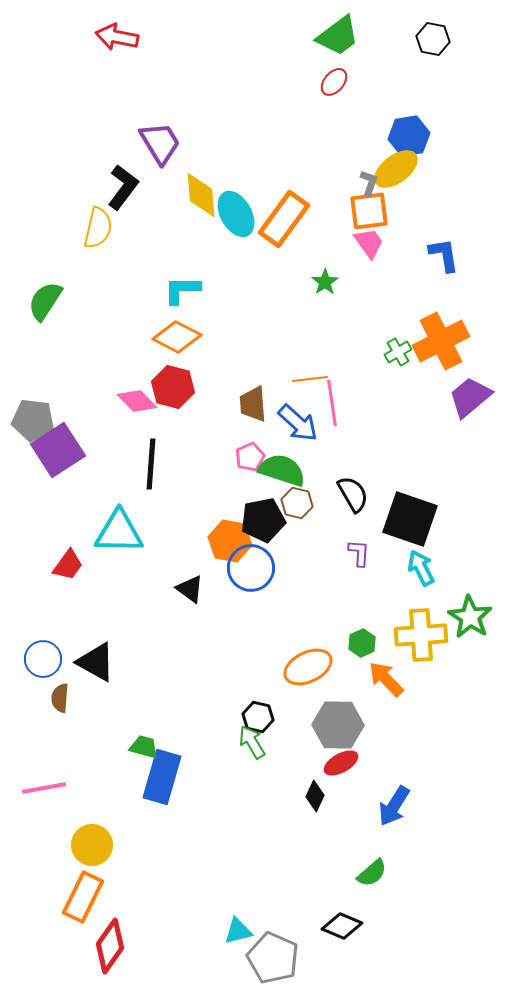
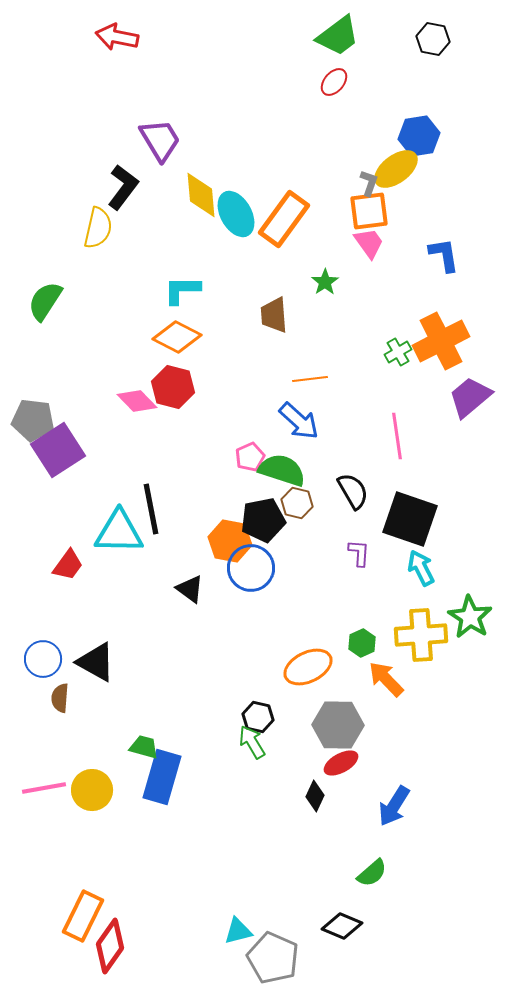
blue hexagon at (409, 136): moved 10 px right
purple trapezoid at (160, 143): moved 3 px up
pink line at (332, 403): moved 65 px right, 33 px down
brown trapezoid at (253, 404): moved 21 px right, 89 px up
blue arrow at (298, 423): moved 1 px right, 2 px up
black line at (151, 464): moved 45 px down; rotated 15 degrees counterclockwise
black semicircle at (353, 494): moved 3 px up
yellow circle at (92, 845): moved 55 px up
orange rectangle at (83, 897): moved 19 px down
